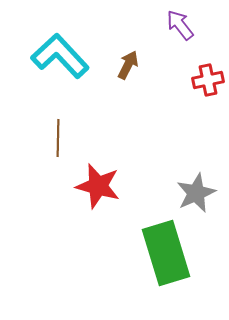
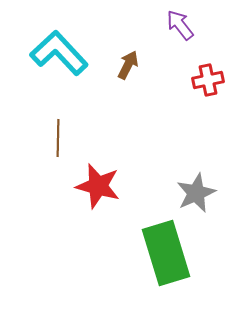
cyan L-shape: moved 1 px left, 3 px up
